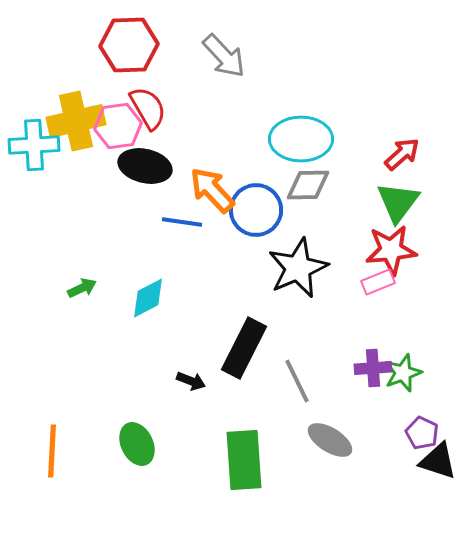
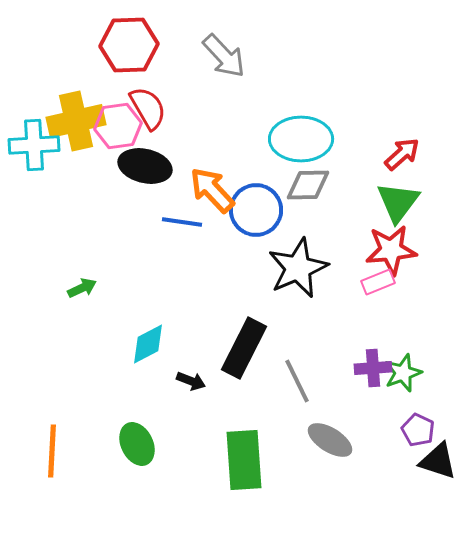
cyan diamond: moved 46 px down
purple pentagon: moved 4 px left, 3 px up
